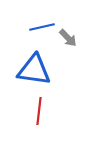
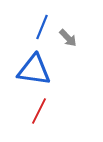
blue line: rotated 55 degrees counterclockwise
red line: rotated 20 degrees clockwise
